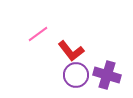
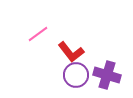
red L-shape: moved 1 px down
